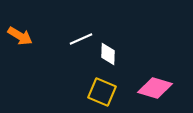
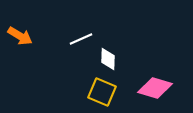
white diamond: moved 5 px down
